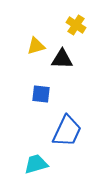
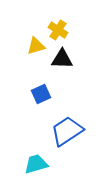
yellow cross: moved 18 px left, 5 px down
blue square: rotated 30 degrees counterclockwise
blue trapezoid: rotated 148 degrees counterclockwise
